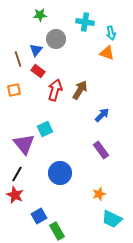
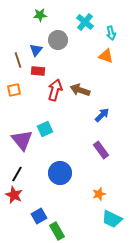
cyan cross: rotated 30 degrees clockwise
gray circle: moved 2 px right, 1 px down
orange triangle: moved 1 px left, 3 px down
brown line: moved 1 px down
red rectangle: rotated 32 degrees counterclockwise
brown arrow: rotated 102 degrees counterclockwise
purple triangle: moved 2 px left, 4 px up
red star: moved 1 px left
